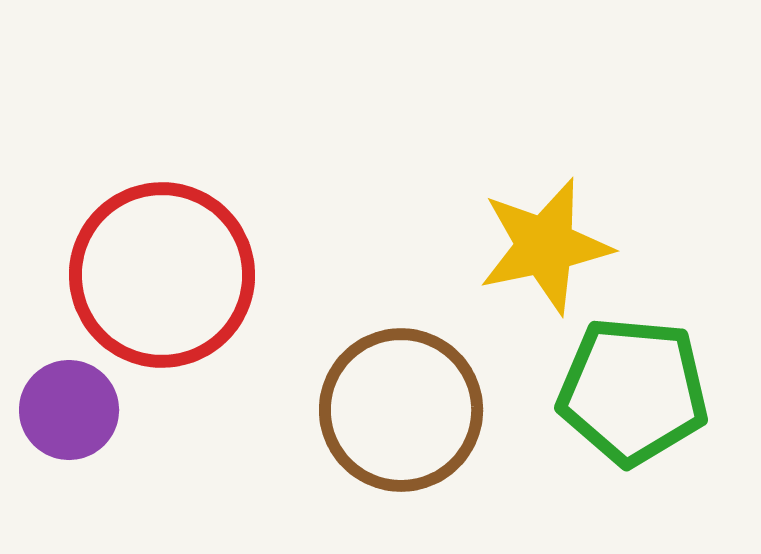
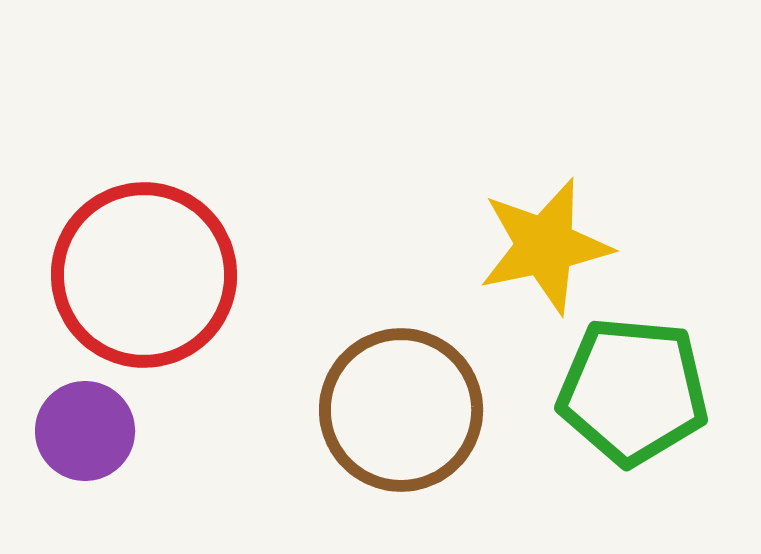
red circle: moved 18 px left
purple circle: moved 16 px right, 21 px down
